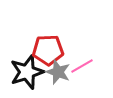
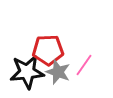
pink line: moved 2 px right, 1 px up; rotated 25 degrees counterclockwise
black star: rotated 12 degrees clockwise
